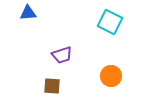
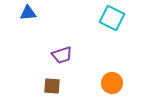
cyan square: moved 2 px right, 4 px up
orange circle: moved 1 px right, 7 px down
